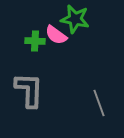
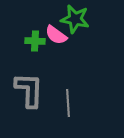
gray line: moved 31 px left; rotated 16 degrees clockwise
